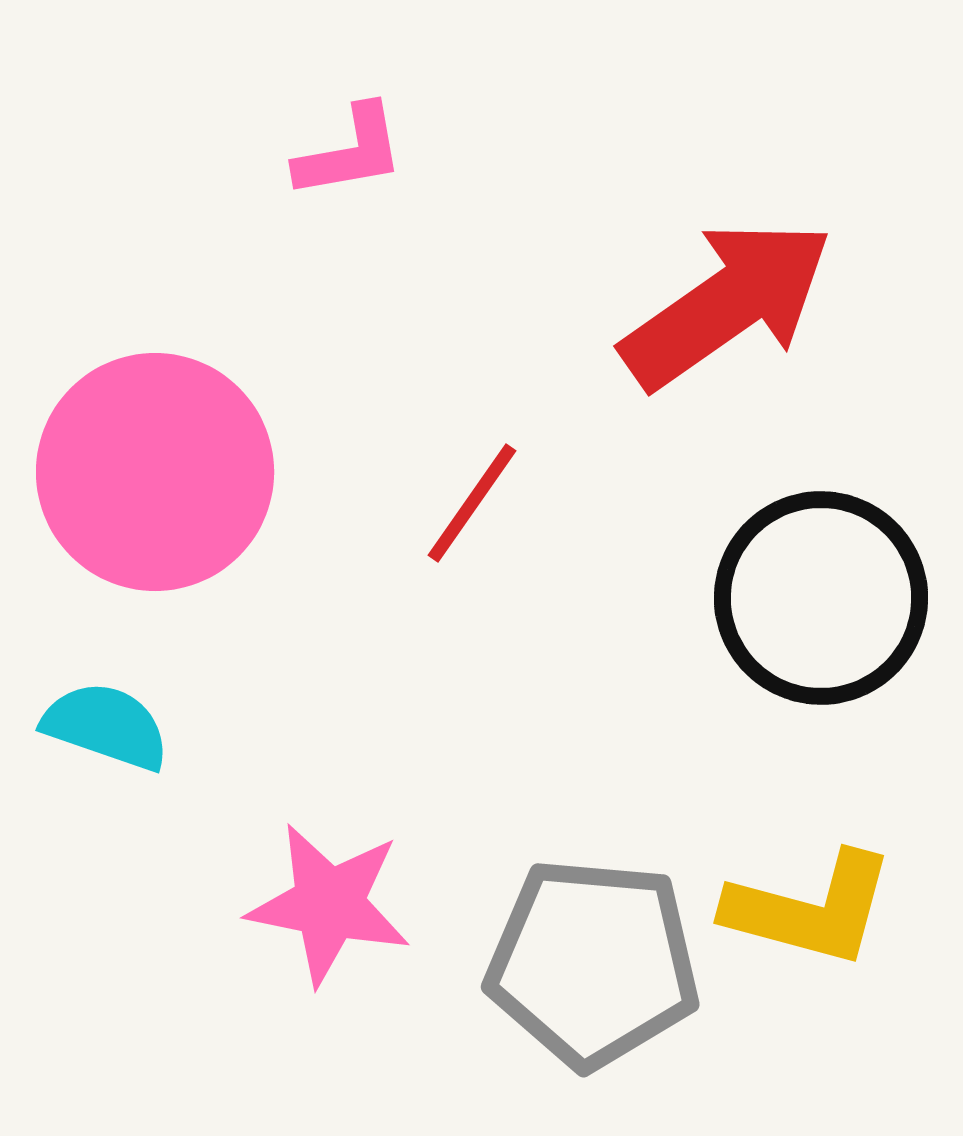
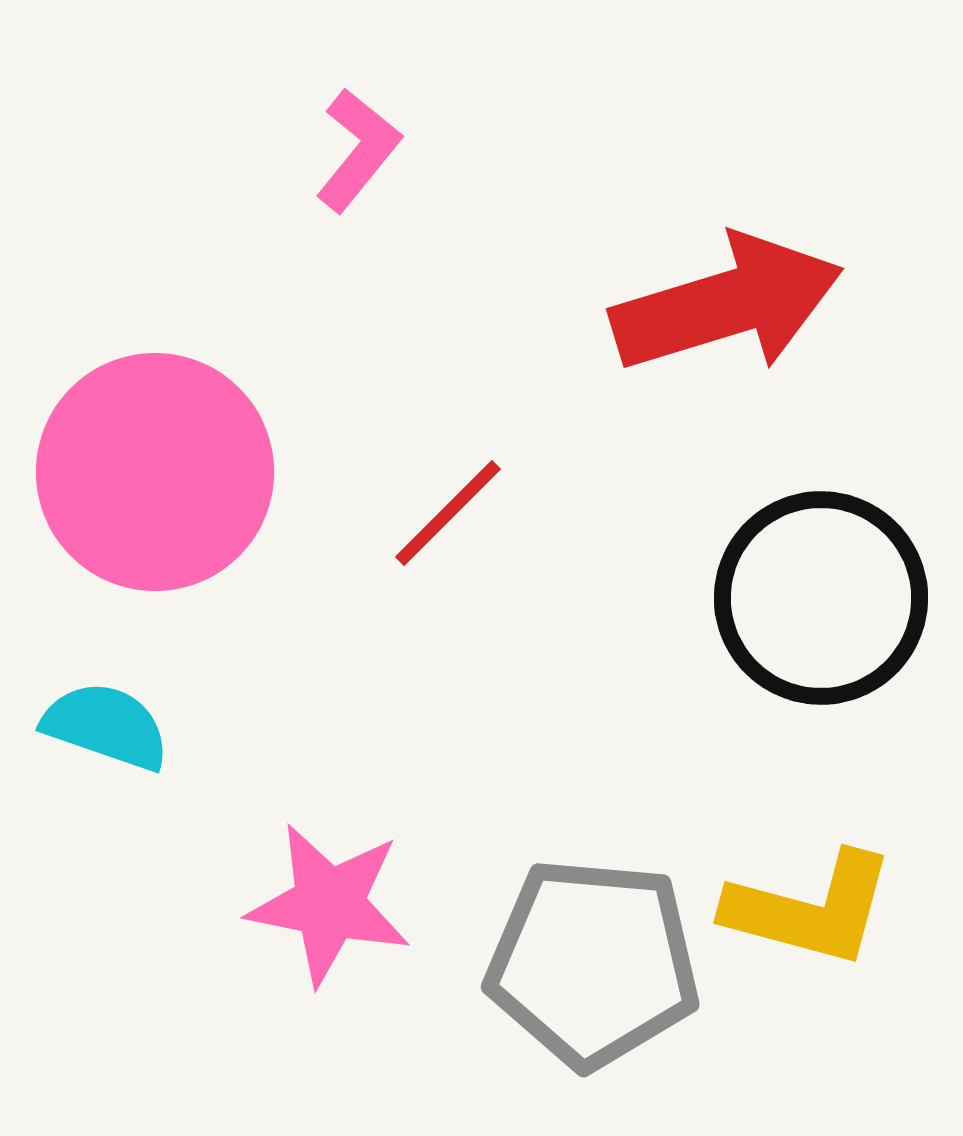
pink L-shape: moved 8 px right, 2 px up; rotated 41 degrees counterclockwise
red arrow: rotated 18 degrees clockwise
red line: moved 24 px left, 10 px down; rotated 10 degrees clockwise
